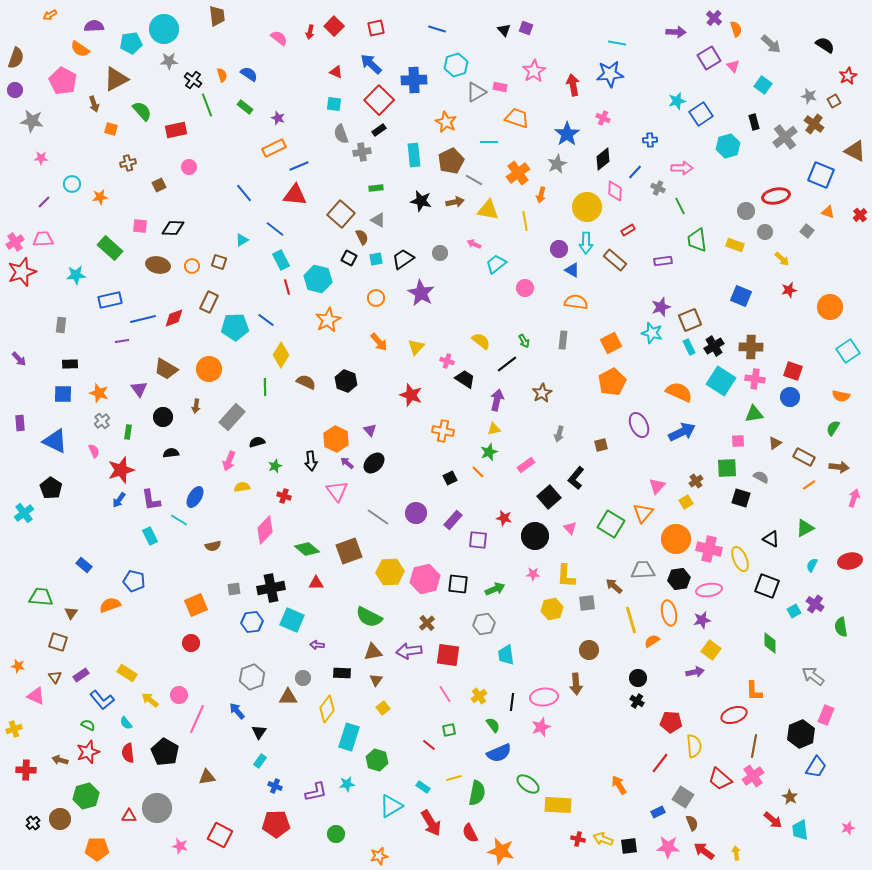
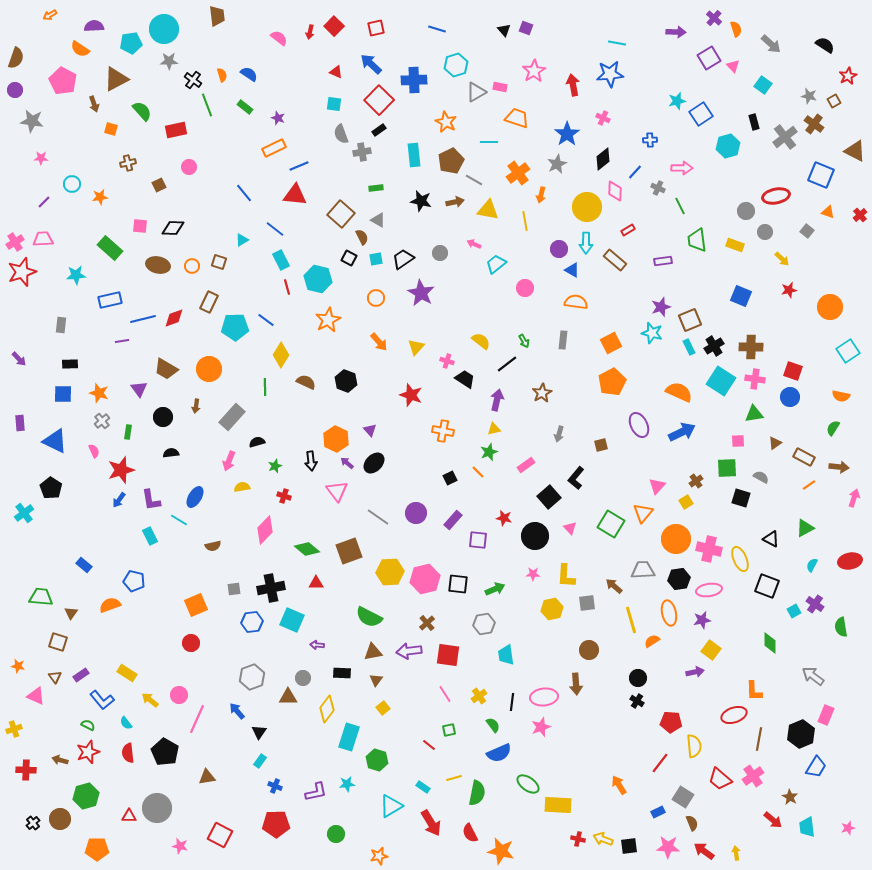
brown line at (754, 746): moved 5 px right, 7 px up
cyan trapezoid at (800, 830): moved 7 px right, 3 px up
